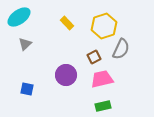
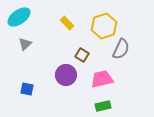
brown square: moved 12 px left, 2 px up; rotated 32 degrees counterclockwise
